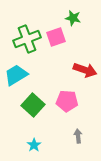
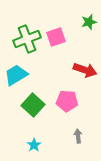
green star: moved 16 px right, 4 px down; rotated 28 degrees counterclockwise
